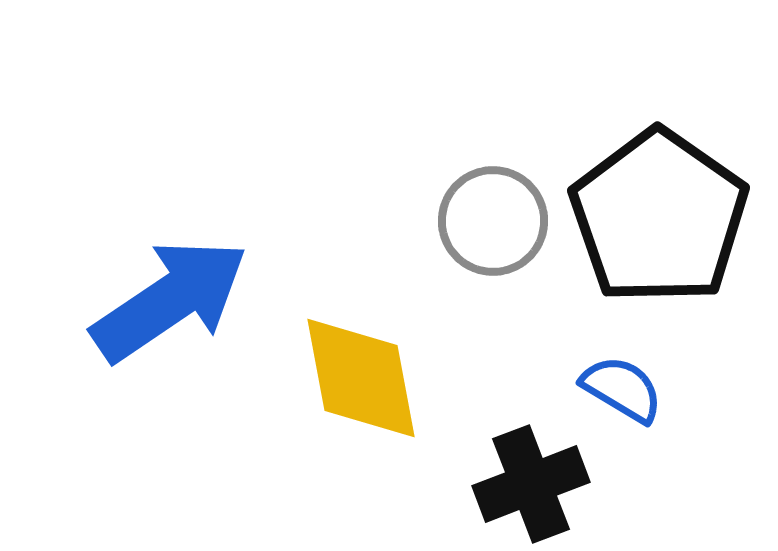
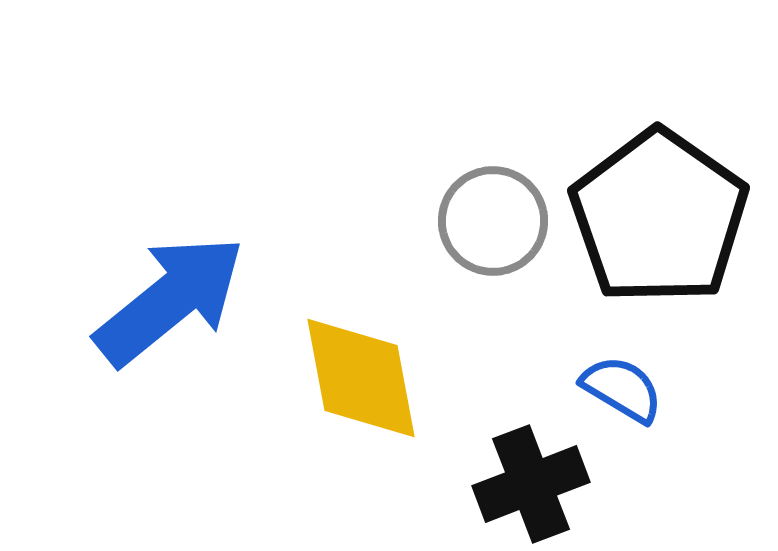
blue arrow: rotated 5 degrees counterclockwise
